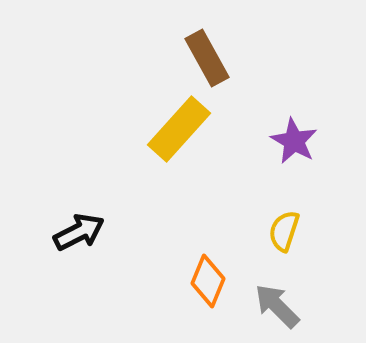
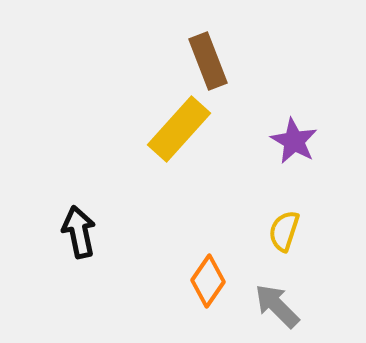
brown rectangle: moved 1 px right, 3 px down; rotated 8 degrees clockwise
black arrow: rotated 75 degrees counterclockwise
orange diamond: rotated 12 degrees clockwise
